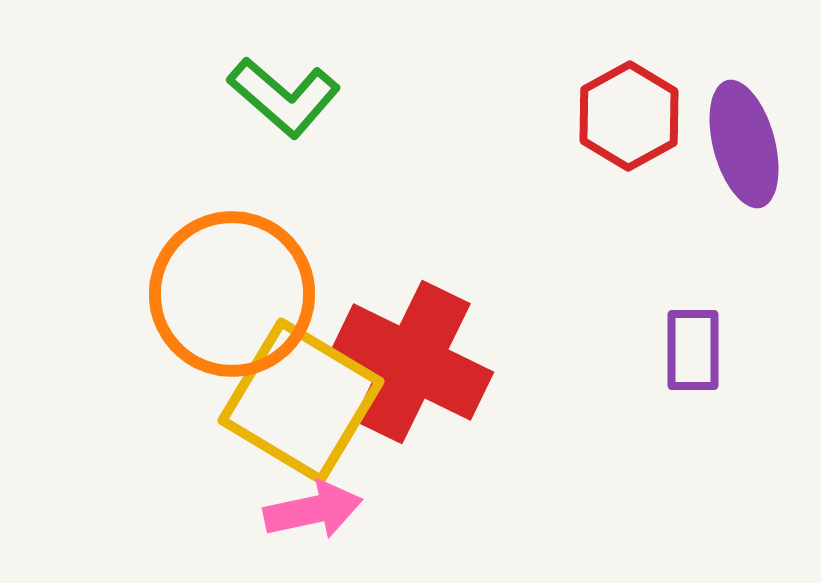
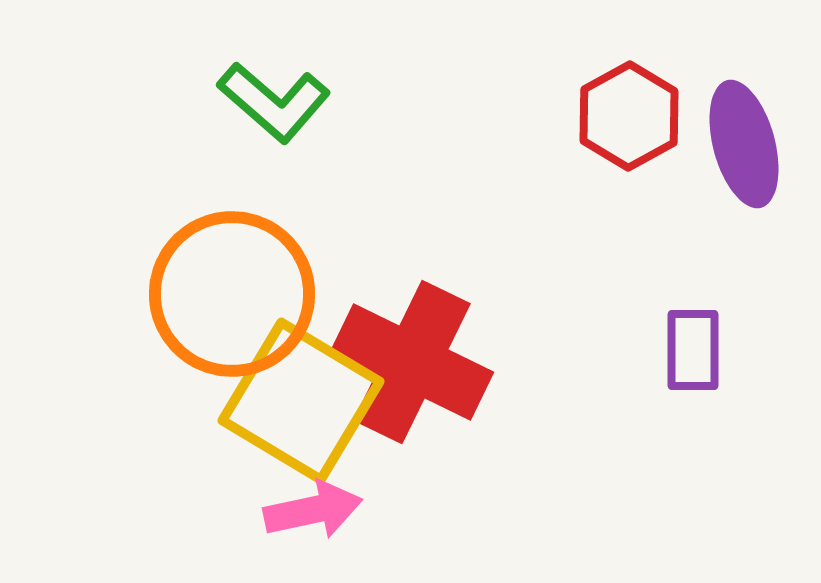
green L-shape: moved 10 px left, 5 px down
